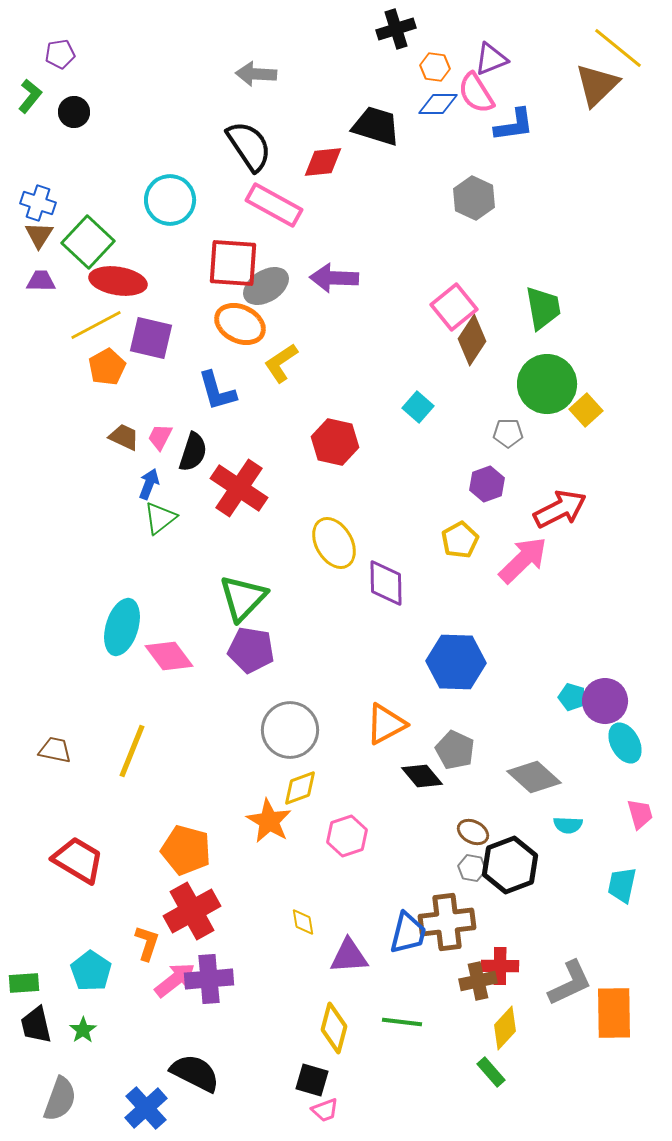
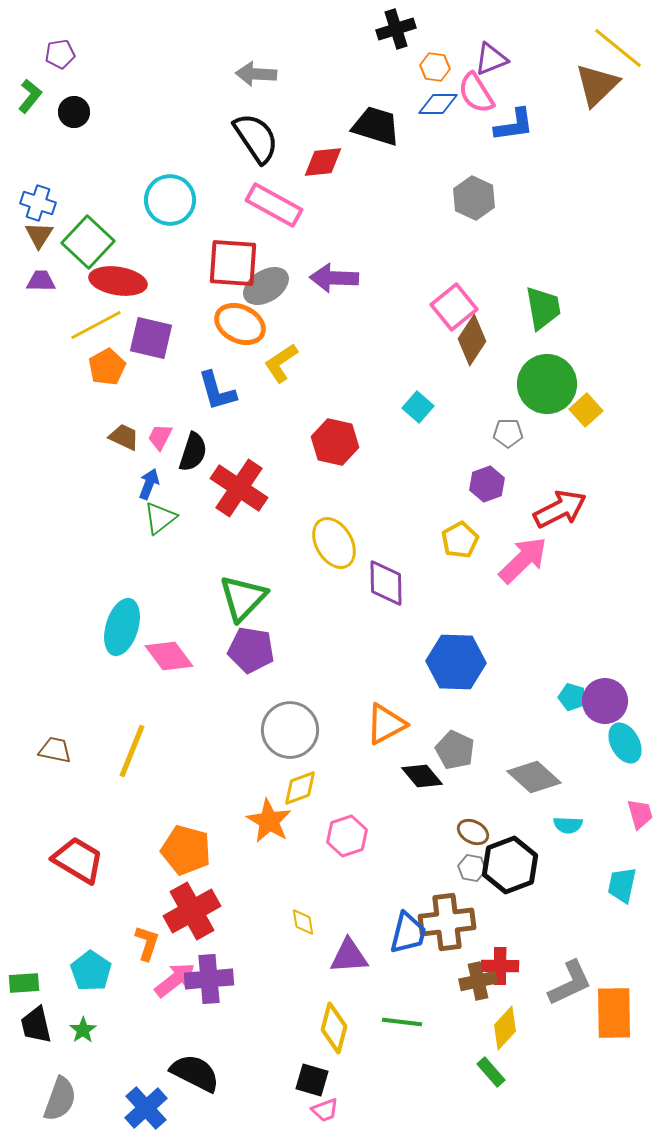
black semicircle at (249, 146): moved 7 px right, 8 px up
